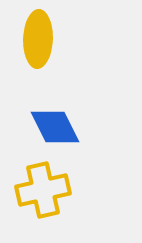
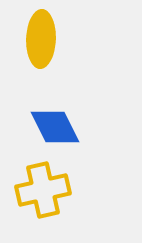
yellow ellipse: moved 3 px right
